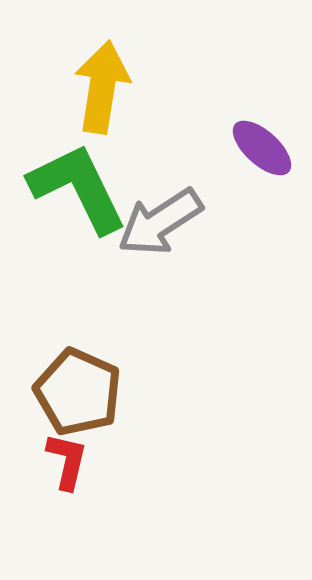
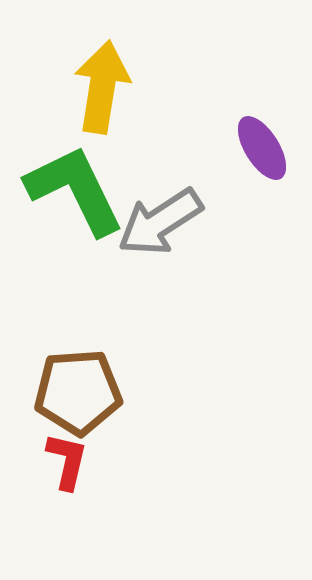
purple ellipse: rotated 16 degrees clockwise
green L-shape: moved 3 px left, 2 px down
brown pentagon: rotated 28 degrees counterclockwise
